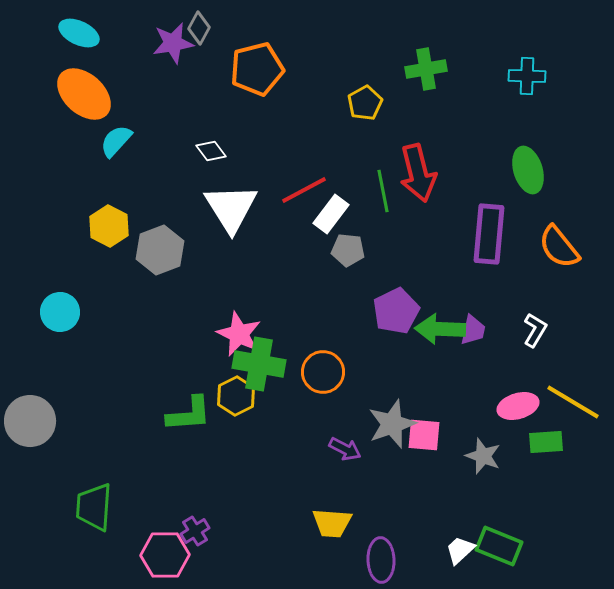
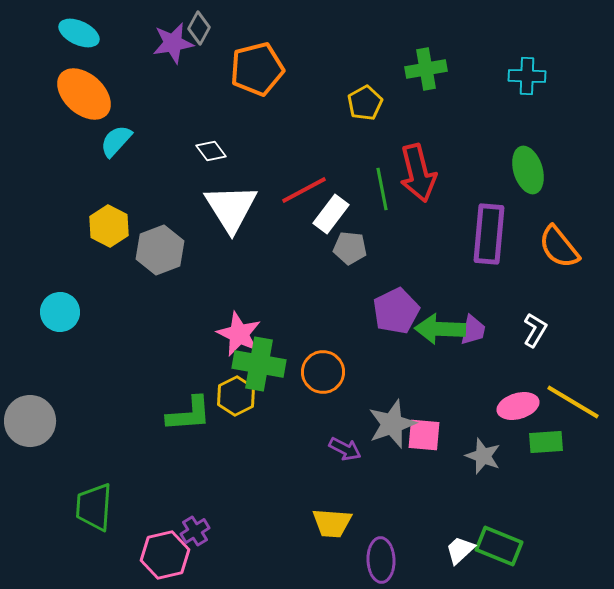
green line at (383, 191): moved 1 px left, 2 px up
gray pentagon at (348, 250): moved 2 px right, 2 px up
pink hexagon at (165, 555): rotated 12 degrees counterclockwise
